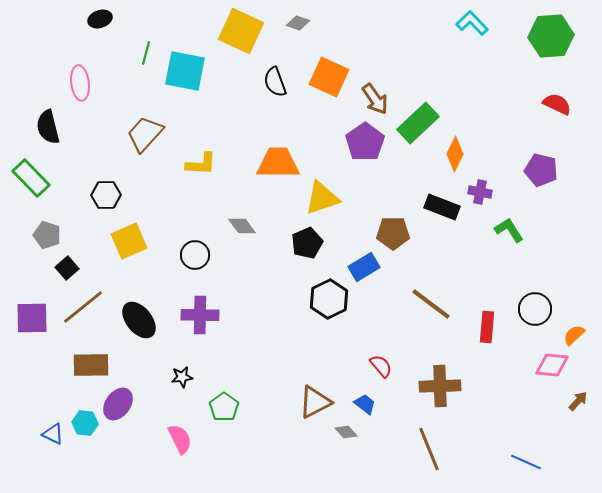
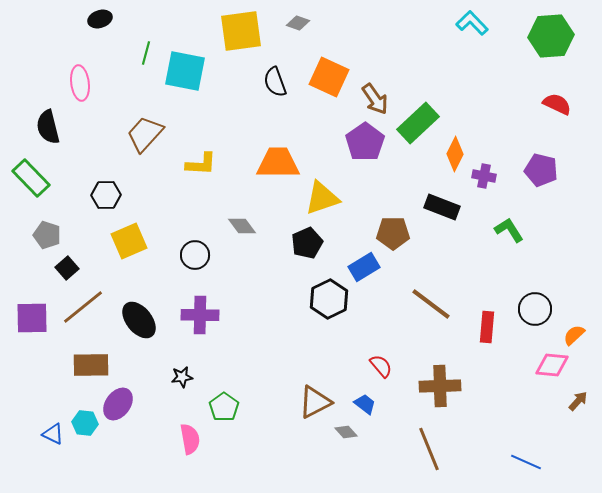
yellow square at (241, 31): rotated 33 degrees counterclockwise
purple cross at (480, 192): moved 4 px right, 16 px up
pink semicircle at (180, 439): moved 10 px right; rotated 16 degrees clockwise
